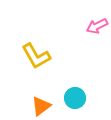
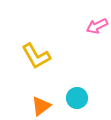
cyan circle: moved 2 px right
